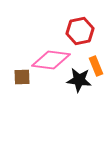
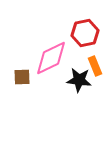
red hexagon: moved 5 px right, 2 px down
pink diamond: moved 2 px up; rotated 33 degrees counterclockwise
orange rectangle: moved 1 px left
